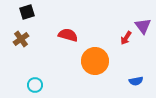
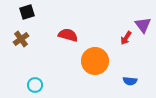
purple triangle: moved 1 px up
blue semicircle: moved 6 px left; rotated 16 degrees clockwise
